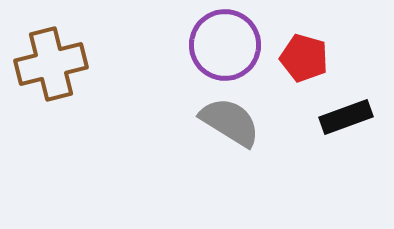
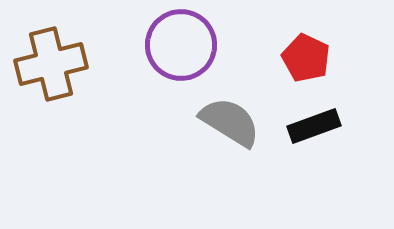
purple circle: moved 44 px left
red pentagon: moved 2 px right; rotated 9 degrees clockwise
black rectangle: moved 32 px left, 9 px down
